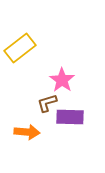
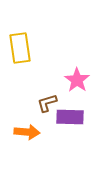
yellow rectangle: rotated 60 degrees counterclockwise
pink star: moved 15 px right
